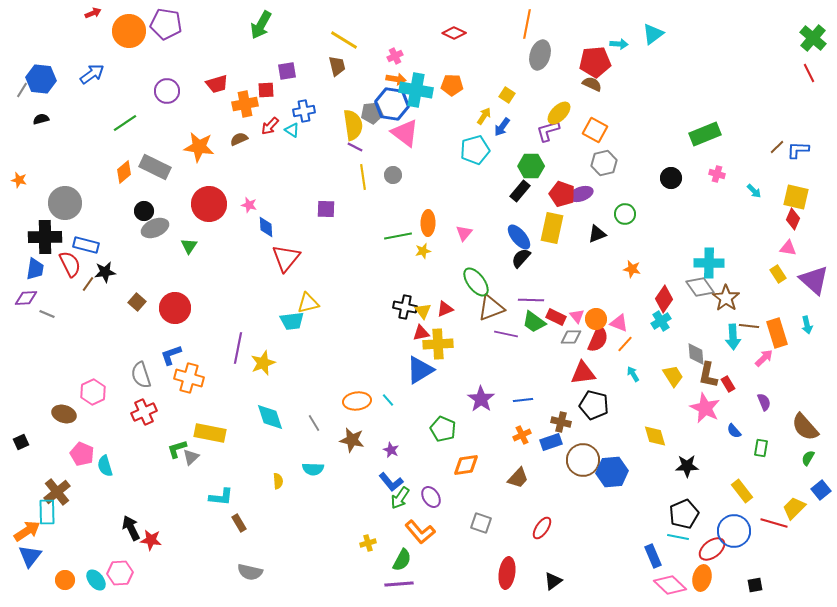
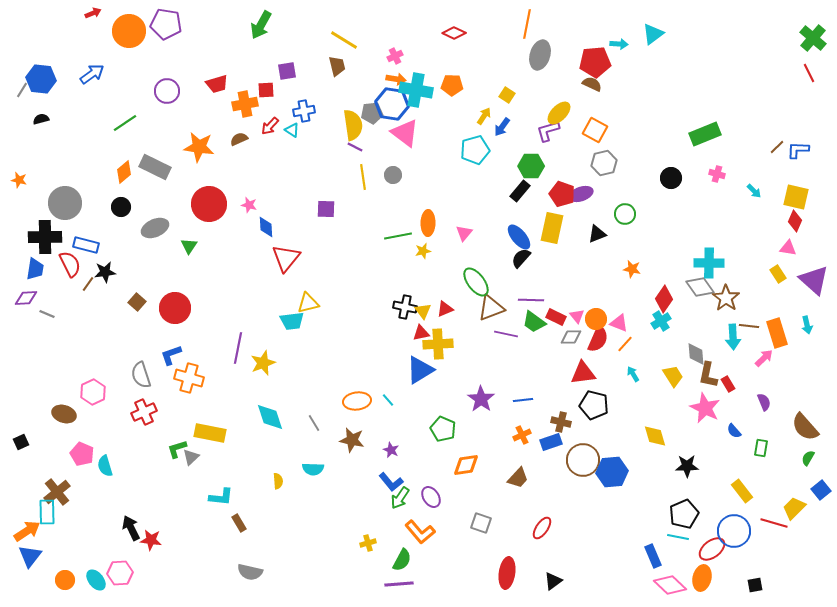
black circle at (144, 211): moved 23 px left, 4 px up
red diamond at (793, 219): moved 2 px right, 2 px down
